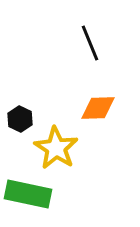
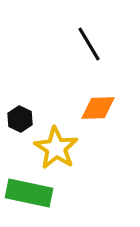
black line: moved 1 px left, 1 px down; rotated 9 degrees counterclockwise
green rectangle: moved 1 px right, 1 px up
